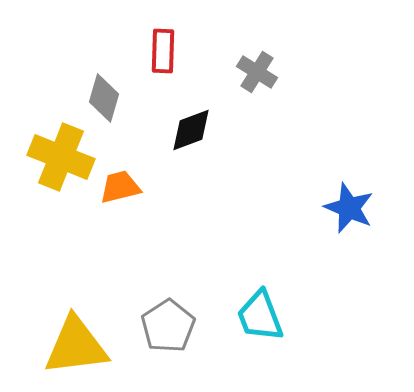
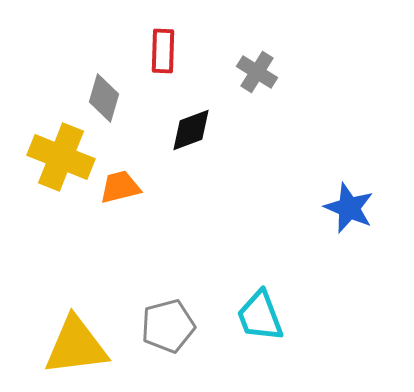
gray pentagon: rotated 18 degrees clockwise
